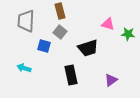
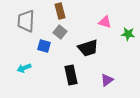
pink triangle: moved 3 px left, 2 px up
cyan arrow: rotated 40 degrees counterclockwise
purple triangle: moved 4 px left
